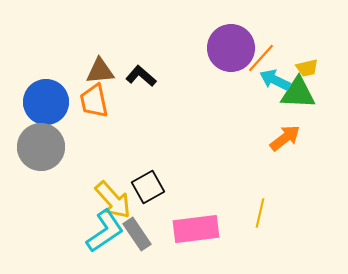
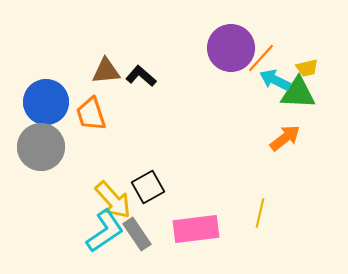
brown triangle: moved 6 px right
orange trapezoid: moved 3 px left, 13 px down; rotated 6 degrees counterclockwise
